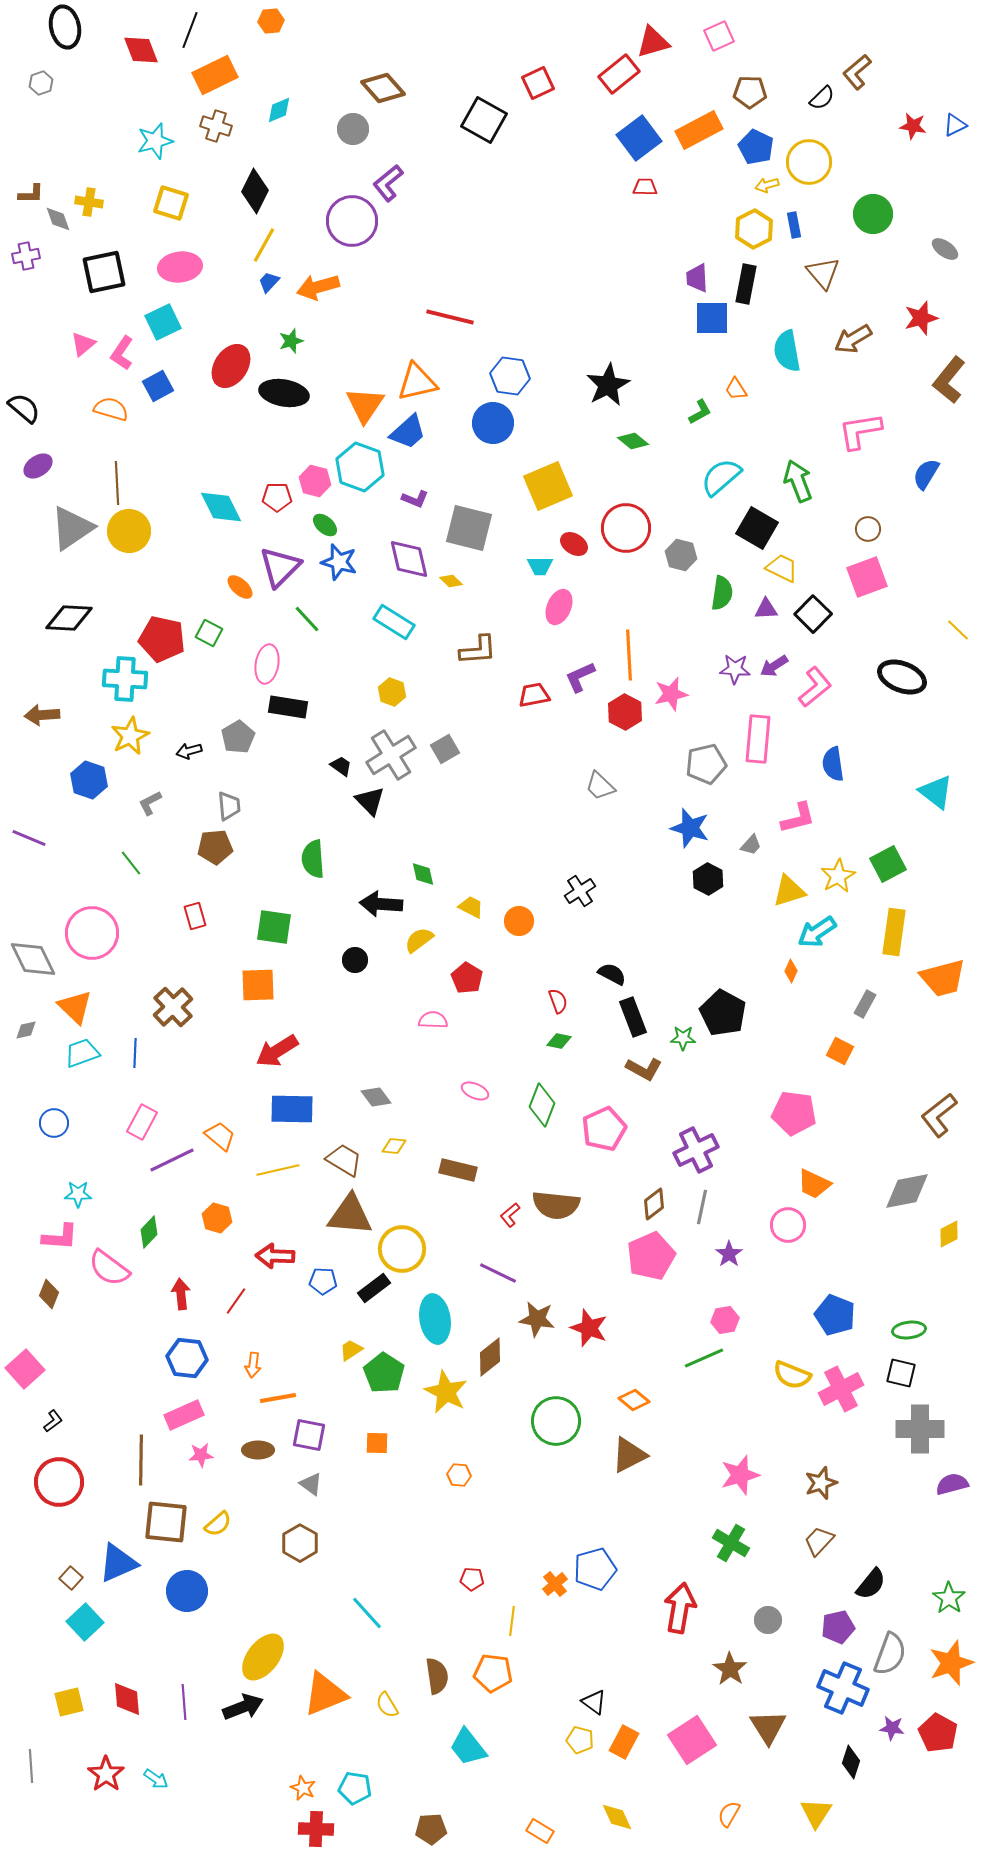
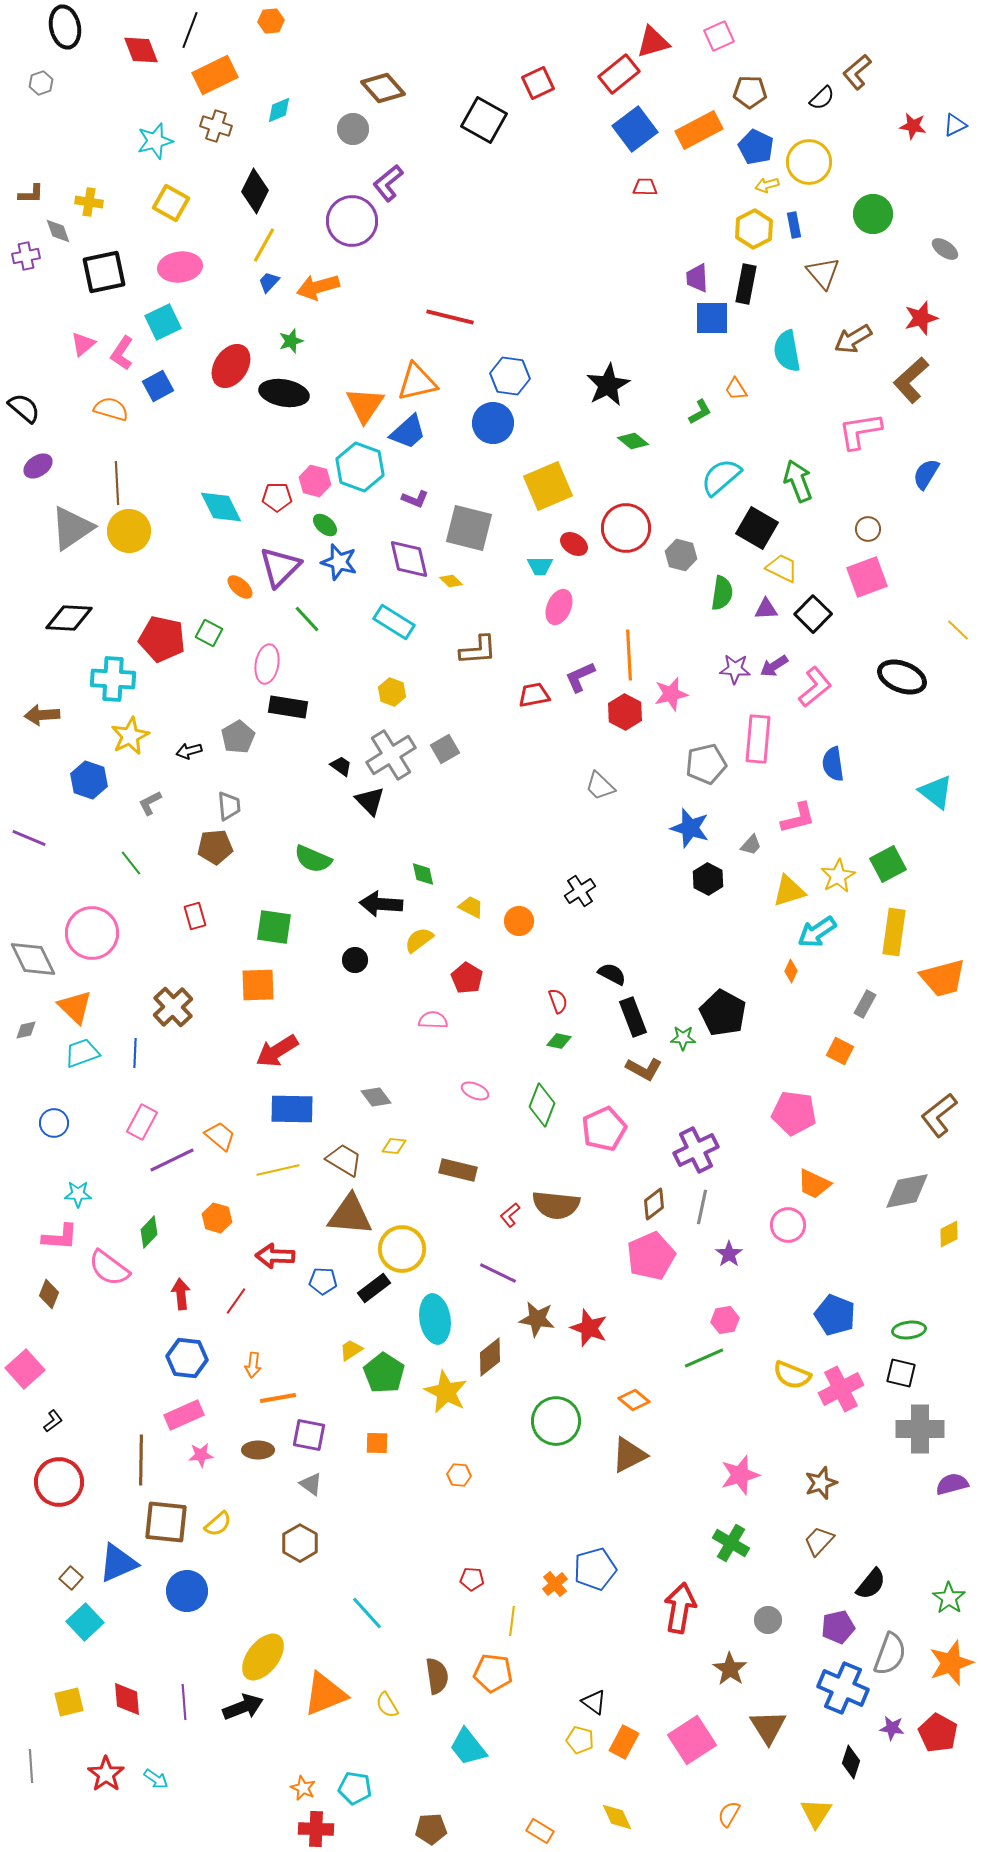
blue square at (639, 138): moved 4 px left, 9 px up
yellow square at (171, 203): rotated 12 degrees clockwise
gray diamond at (58, 219): moved 12 px down
brown L-shape at (949, 380): moved 38 px left; rotated 9 degrees clockwise
cyan cross at (125, 679): moved 12 px left
green semicircle at (313, 859): rotated 63 degrees counterclockwise
